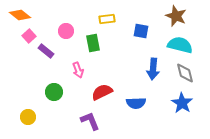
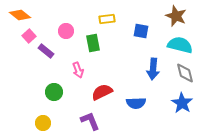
yellow circle: moved 15 px right, 6 px down
